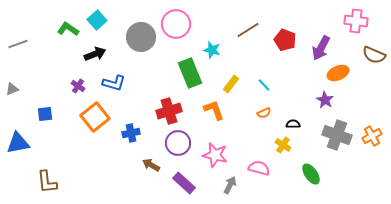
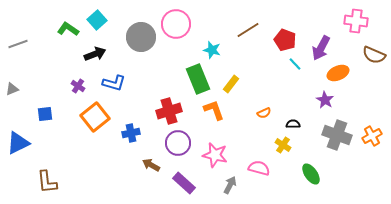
green rectangle: moved 8 px right, 6 px down
cyan line: moved 31 px right, 21 px up
blue triangle: rotated 15 degrees counterclockwise
